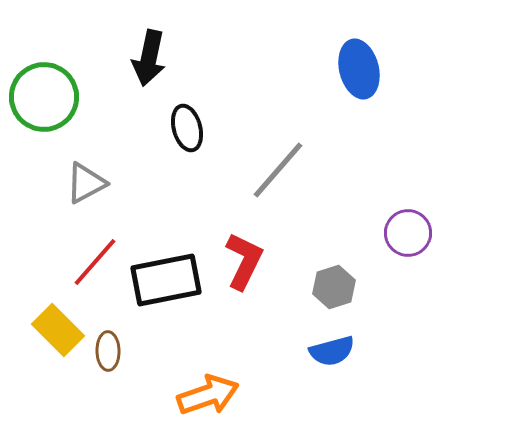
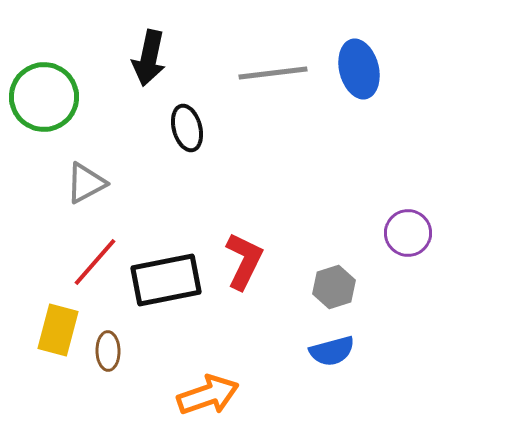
gray line: moved 5 px left, 97 px up; rotated 42 degrees clockwise
yellow rectangle: rotated 60 degrees clockwise
